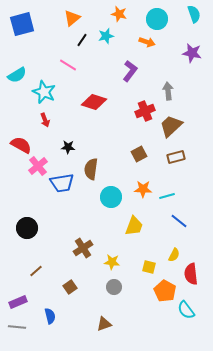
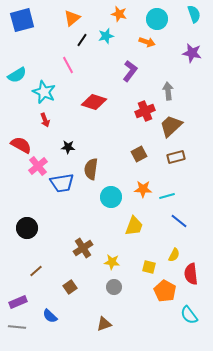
blue square at (22, 24): moved 4 px up
pink line at (68, 65): rotated 30 degrees clockwise
cyan semicircle at (186, 310): moved 3 px right, 5 px down
blue semicircle at (50, 316): rotated 147 degrees clockwise
